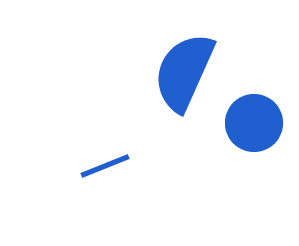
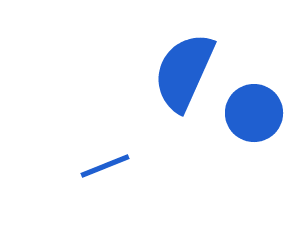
blue circle: moved 10 px up
